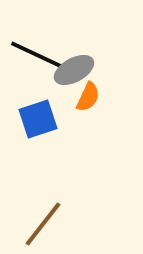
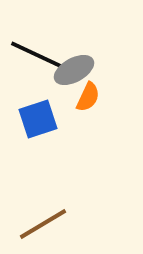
brown line: rotated 21 degrees clockwise
